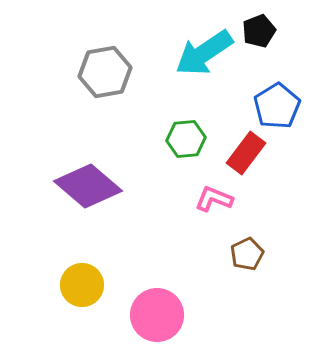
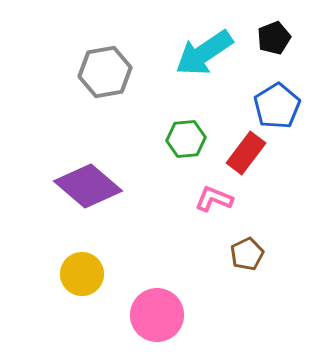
black pentagon: moved 15 px right, 7 px down
yellow circle: moved 11 px up
